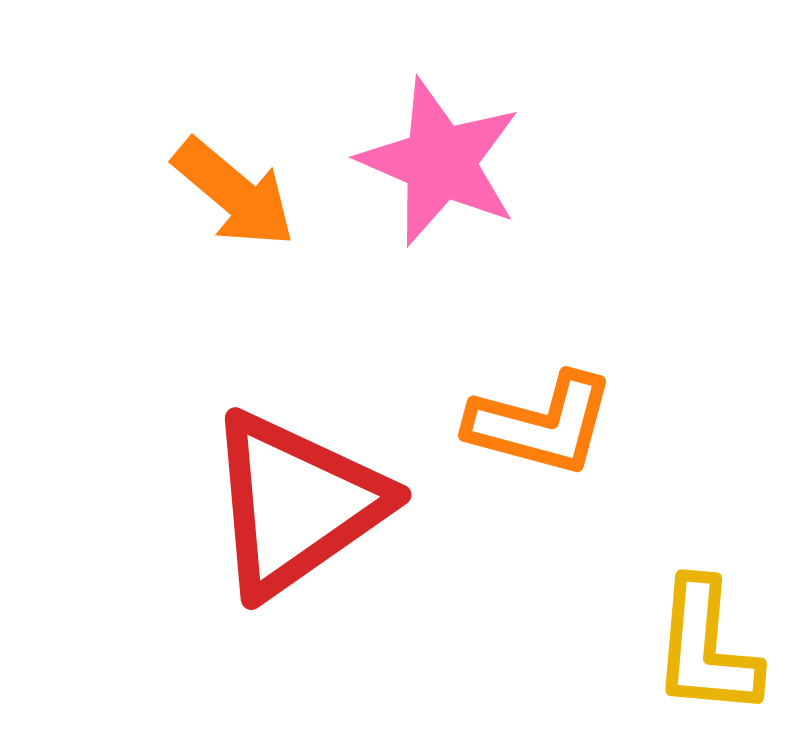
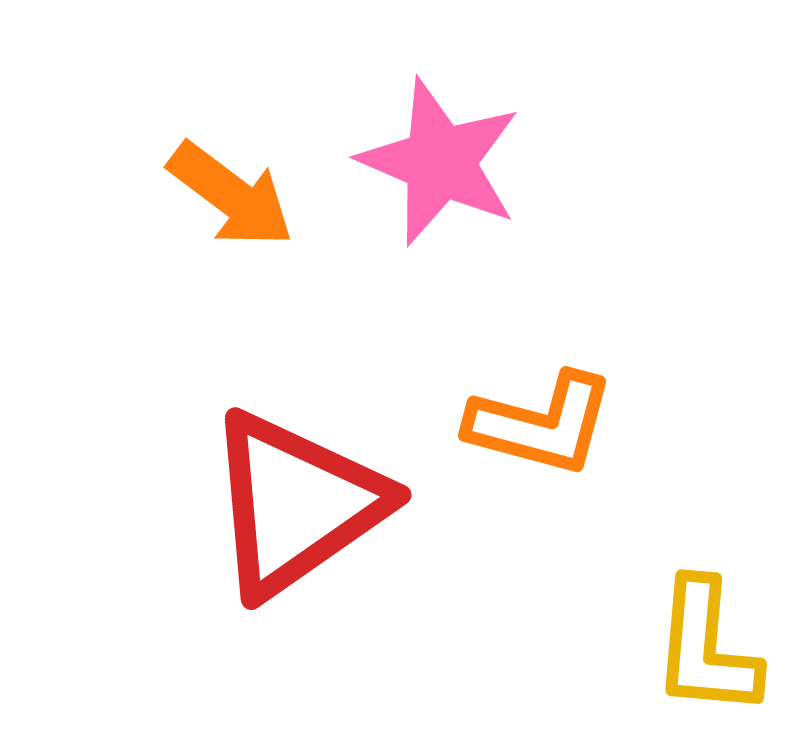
orange arrow: moved 3 px left, 2 px down; rotated 3 degrees counterclockwise
